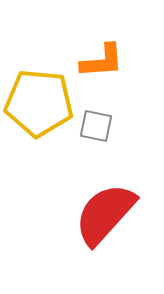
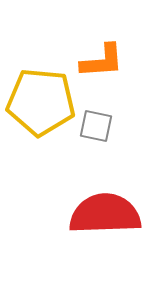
yellow pentagon: moved 2 px right, 1 px up
red semicircle: rotated 46 degrees clockwise
